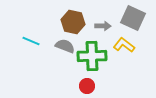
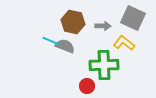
cyan line: moved 20 px right
yellow L-shape: moved 2 px up
green cross: moved 12 px right, 9 px down
